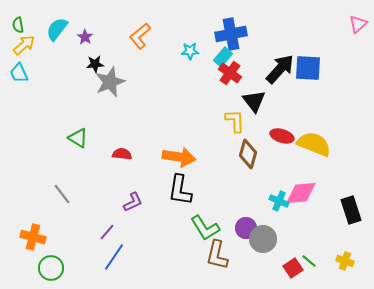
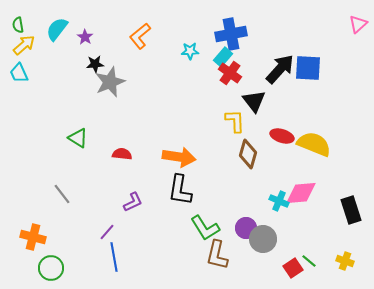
blue line: rotated 44 degrees counterclockwise
